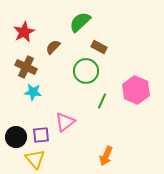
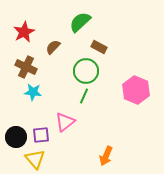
green line: moved 18 px left, 5 px up
